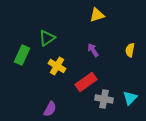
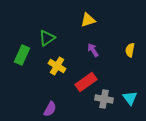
yellow triangle: moved 9 px left, 5 px down
cyan triangle: rotated 21 degrees counterclockwise
